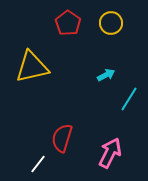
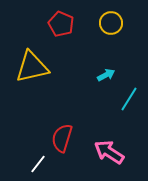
red pentagon: moved 7 px left, 1 px down; rotated 10 degrees counterclockwise
pink arrow: moved 1 px left, 1 px up; rotated 84 degrees counterclockwise
